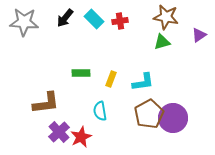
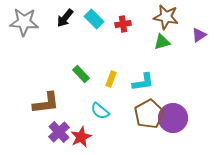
red cross: moved 3 px right, 3 px down
green rectangle: moved 1 px down; rotated 48 degrees clockwise
cyan semicircle: rotated 42 degrees counterclockwise
